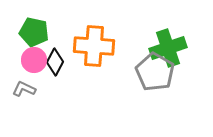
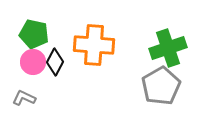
green pentagon: moved 2 px down
orange cross: moved 1 px up
pink circle: moved 1 px left, 2 px down
gray pentagon: moved 6 px right, 14 px down; rotated 12 degrees clockwise
gray L-shape: moved 9 px down
